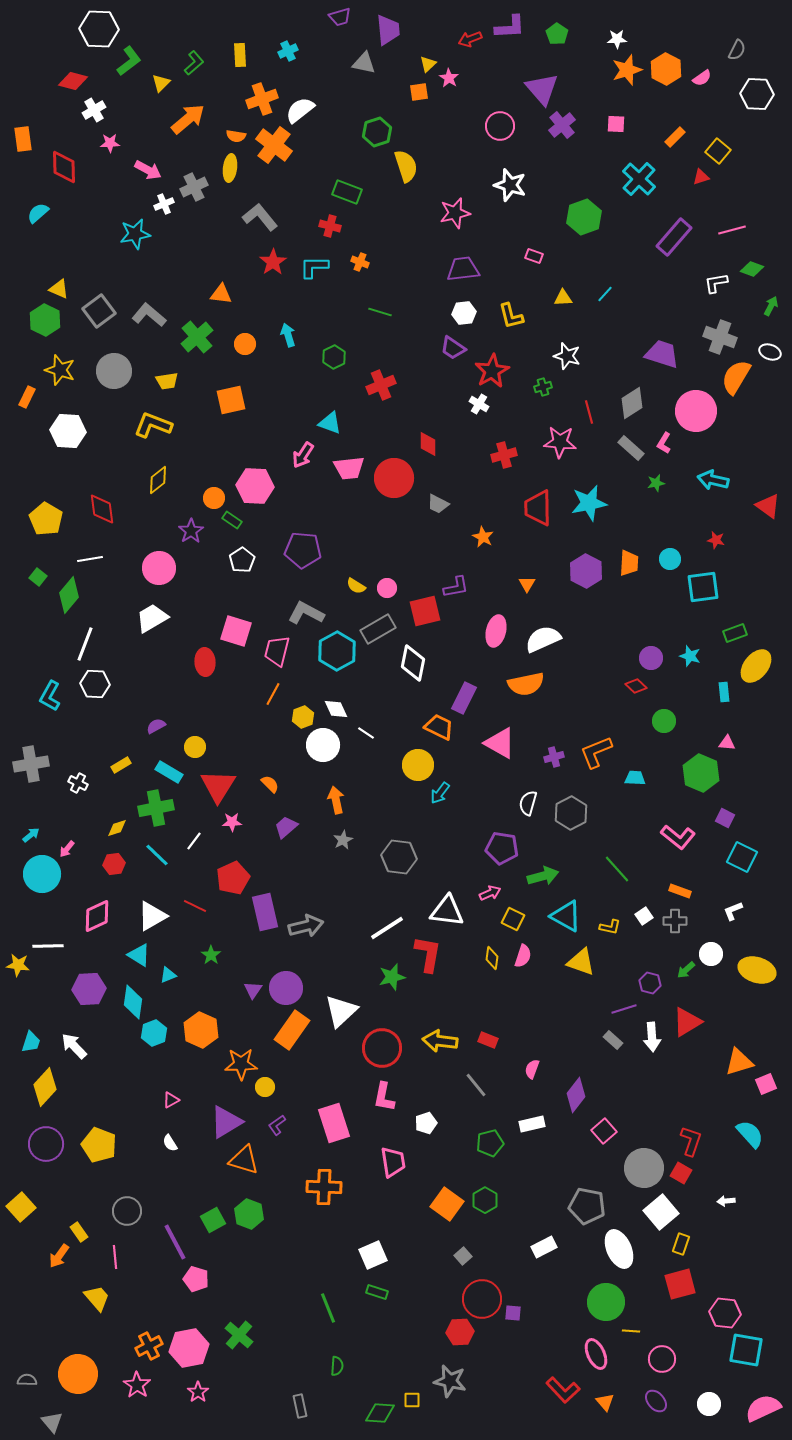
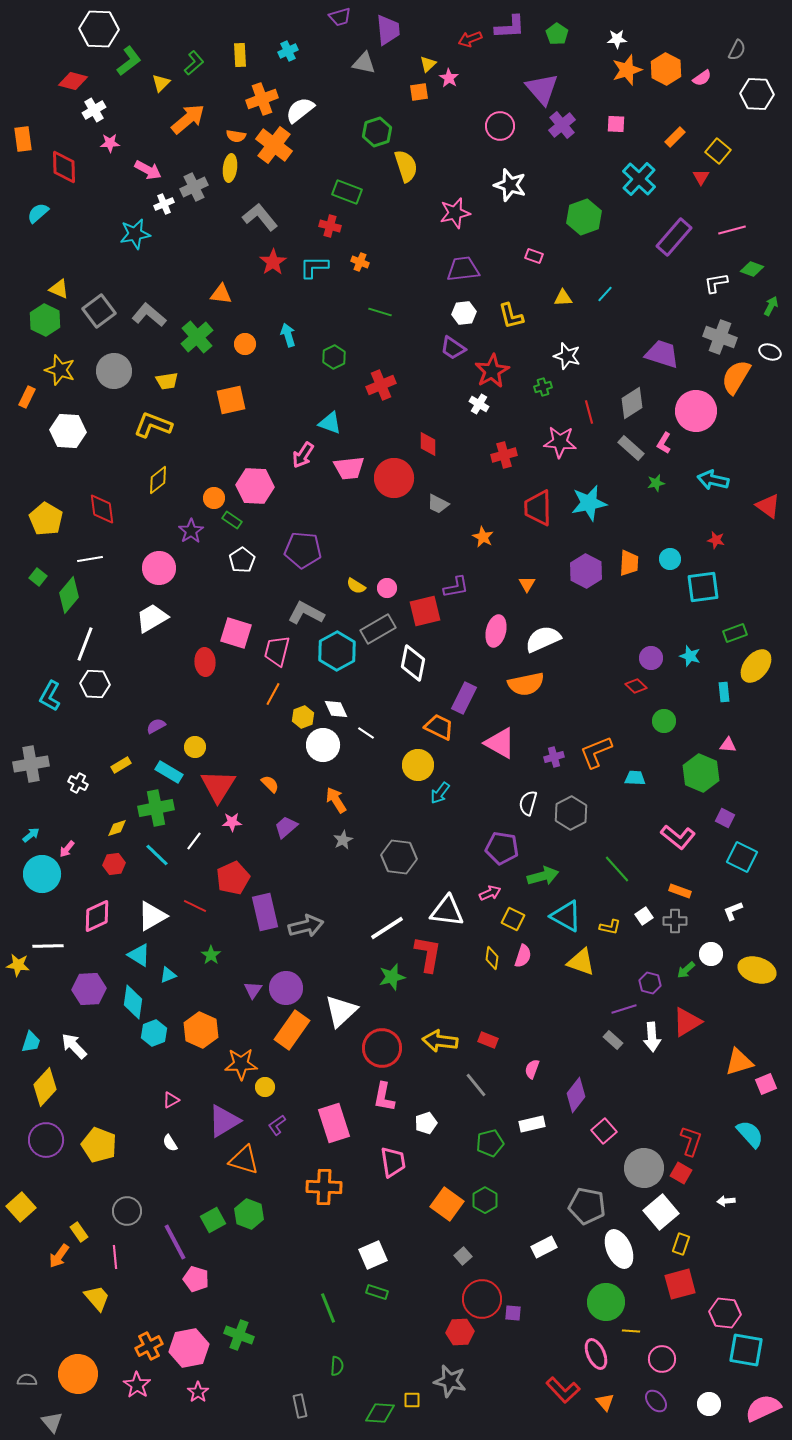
red triangle at (701, 177): rotated 42 degrees counterclockwise
pink square at (236, 631): moved 2 px down
pink triangle at (727, 743): moved 1 px right, 2 px down
orange arrow at (336, 800): rotated 20 degrees counterclockwise
purple triangle at (226, 1122): moved 2 px left, 1 px up
purple circle at (46, 1144): moved 4 px up
green cross at (239, 1335): rotated 20 degrees counterclockwise
